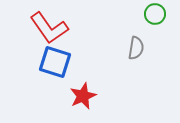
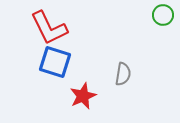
green circle: moved 8 px right, 1 px down
red L-shape: rotated 9 degrees clockwise
gray semicircle: moved 13 px left, 26 px down
